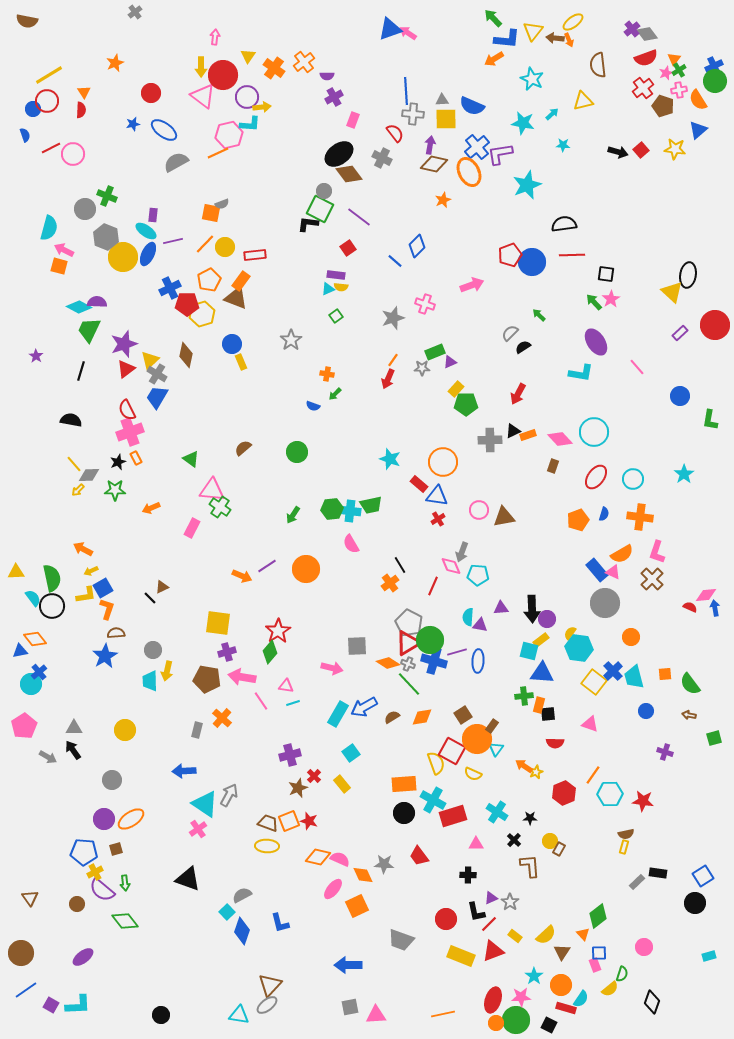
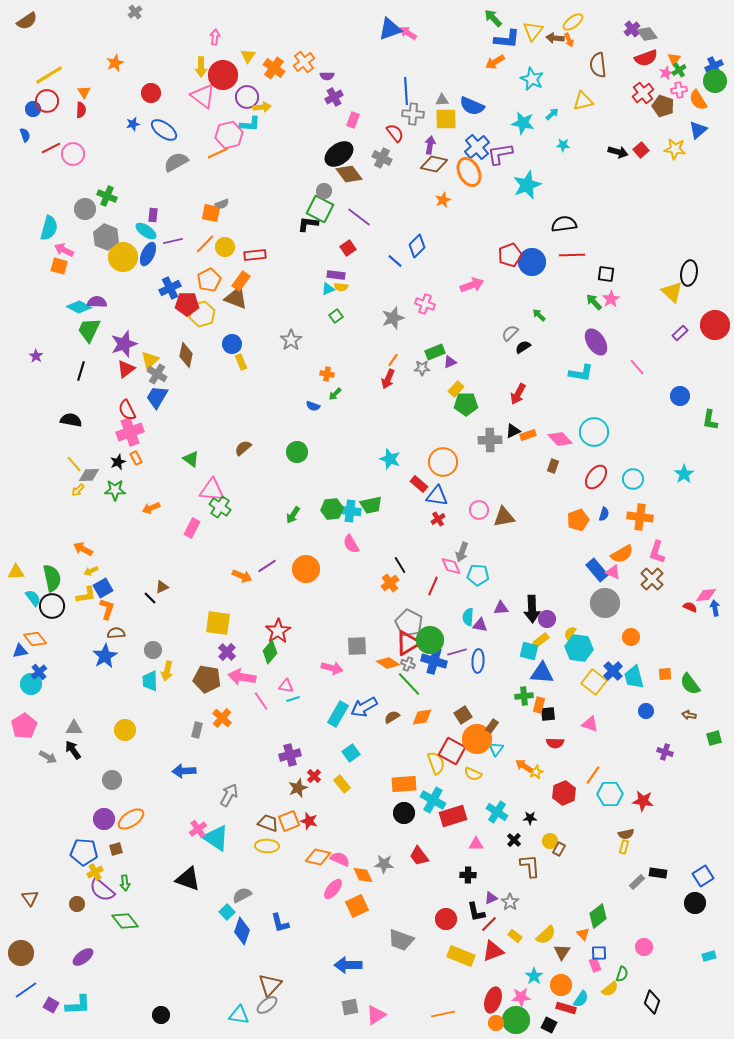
brown semicircle at (27, 21): rotated 45 degrees counterclockwise
orange arrow at (494, 59): moved 1 px right, 3 px down
red cross at (643, 88): moved 5 px down
black ellipse at (688, 275): moved 1 px right, 2 px up
purple cross at (227, 652): rotated 30 degrees counterclockwise
cyan line at (293, 703): moved 4 px up
cyan triangle at (205, 804): moved 11 px right, 34 px down
pink triangle at (376, 1015): rotated 30 degrees counterclockwise
